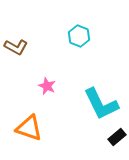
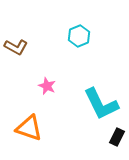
cyan hexagon: rotated 15 degrees clockwise
black rectangle: rotated 24 degrees counterclockwise
